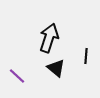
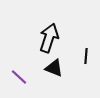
black triangle: moved 2 px left; rotated 18 degrees counterclockwise
purple line: moved 2 px right, 1 px down
